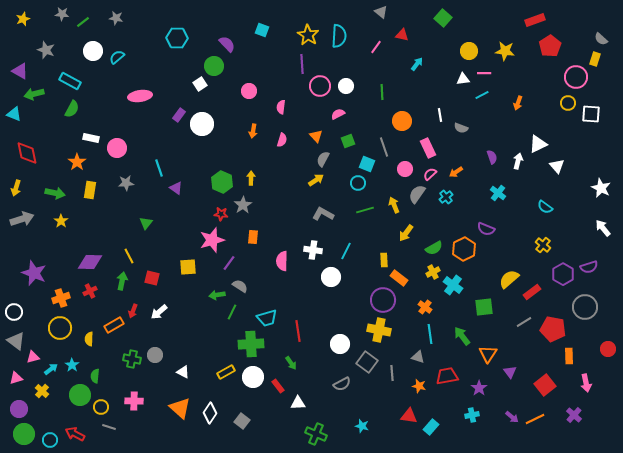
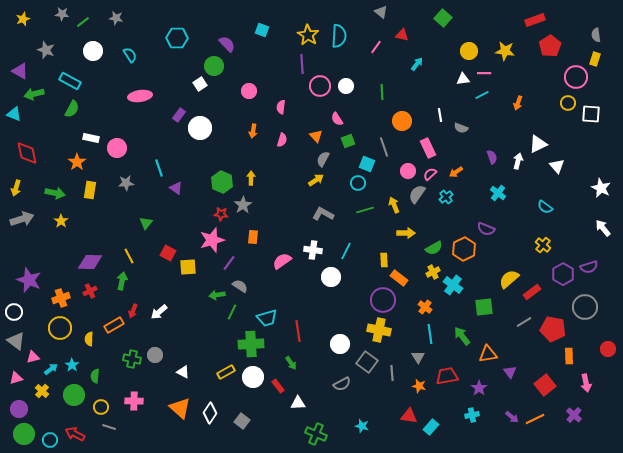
gray semicircle at (601, 39): moved 5 px left, 4 px up; rotated 40 degrees clockwise
cyan semicircle at (117, 57): moved 13 px right, 2 px up; rotated 98 degrees clockwise
pink semicircle at (338, 114): moved 1 px left, 5 px down; rotated 96 degrees counterclockwise
white circle at (202, 124): moved 2 px left, 4 px down
pink circle at (405, 169): moved 3 px right, 2 px down
yellow arrow at (406, 233): rotated 126 degrees counterclockwise
pink semicircle at (282, 261): rotated 54 degrees clockwise
purple star at (34, 273): moved 5 px left, 7 px down
red square at (152, 278): moved 16 px right, 25 px up; rotated 14 degrees clockwise
orange triangle at (488, 354): rotated 48 degrees clockwise
gray triangle at (418, 357): rotated 40 degrees clockwise
green circle at (80, 395): moved 6 px left
